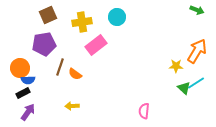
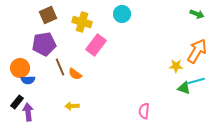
green arrow: moved 4 px down
cyan circle: moved 5 px right, 3 px up
yellow cross: rotated 24 degrees clockwise
pink rectangle: rotated 15 degrees counterclockwise
brown line: rotated 42 degrees counterclockwise
cyan line: moved 2 px up; rotated 18 degrees clockwise
green triangle: rotated 24 degrees counterclockwise
black rectangle: moved 6 px left, 9 px down; rotated 24 degrees counterclockwise
purple arrow: rotated 42 degrees counterclockwise
